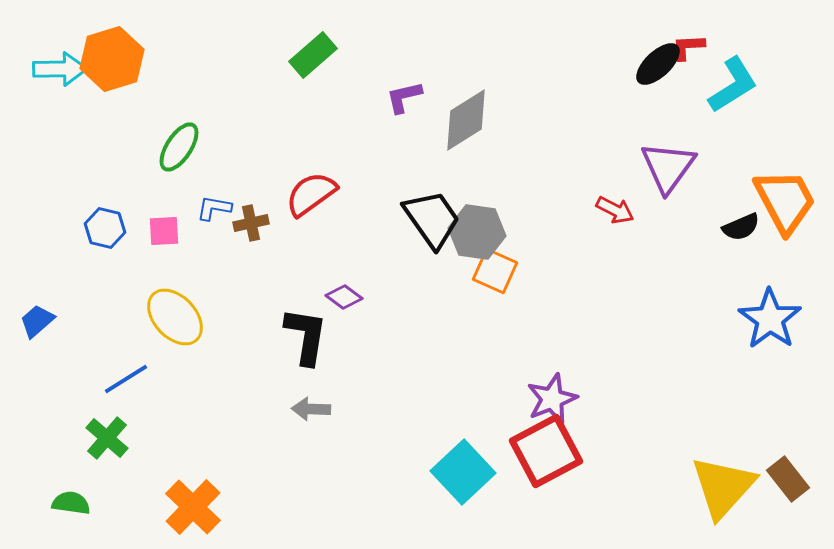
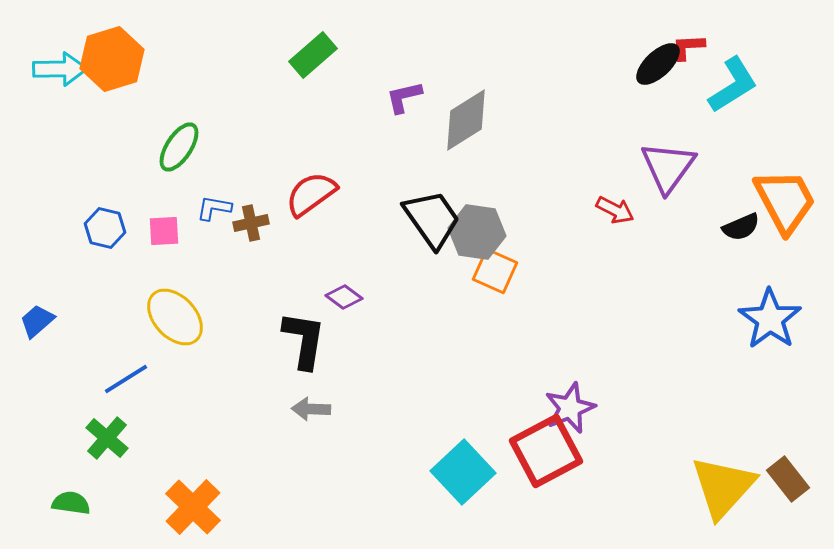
black L-shape: moved 2 px left, 4 px down
purple star: moved 18 px right, 9 px down
